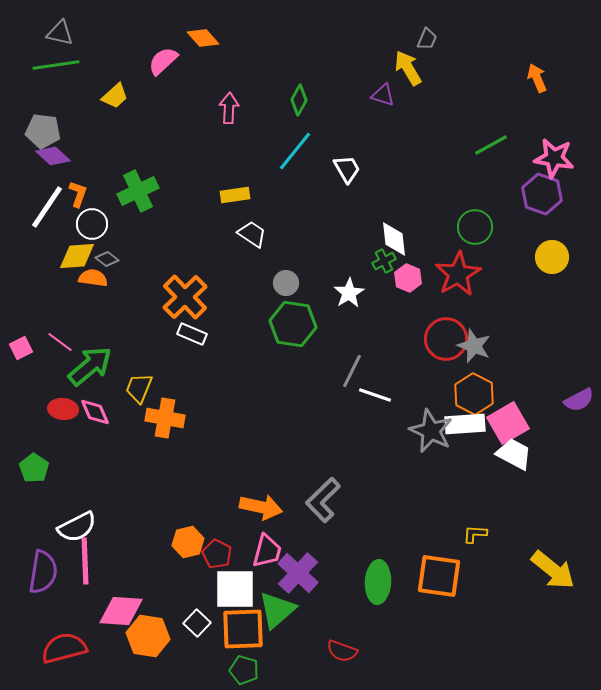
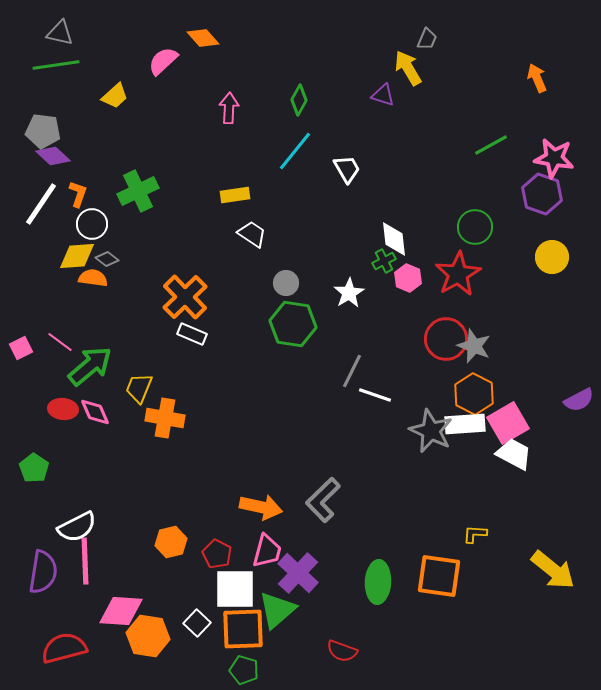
white line at (47, 207): moved 6 px left, 3 px up
orange hexagon at (188, 542): moved 17 px left
